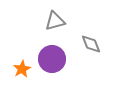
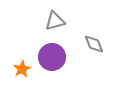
gray diamond: moved 3 px right
purple circle: moved 2 px up
